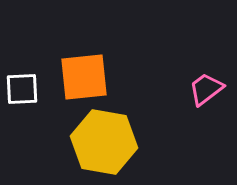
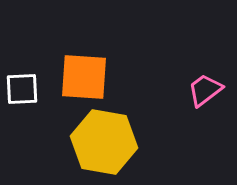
orange square: rotated 10 degrees clockwise
pink trapezoid: moved 1 px left, 1 px down
